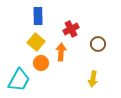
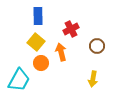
brown circle: moved 1 px left, 2 px down
orange arrow: rotated 18 degrees counterclockwise
